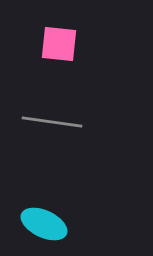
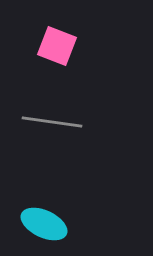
pink square: moved 2 px left, 2 px down; rotated 15 degrees clockwise
